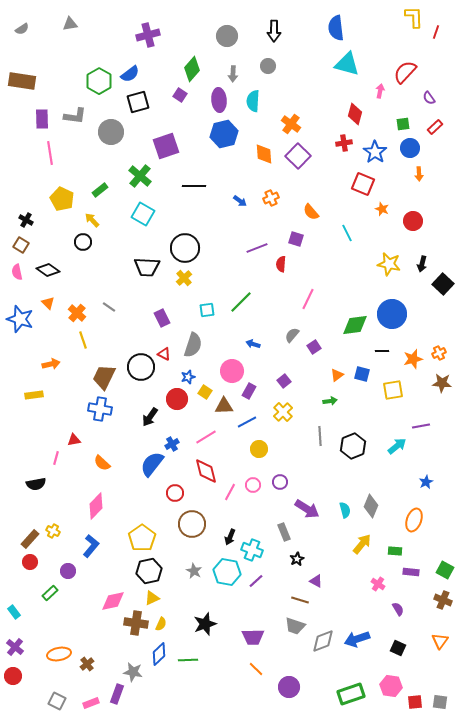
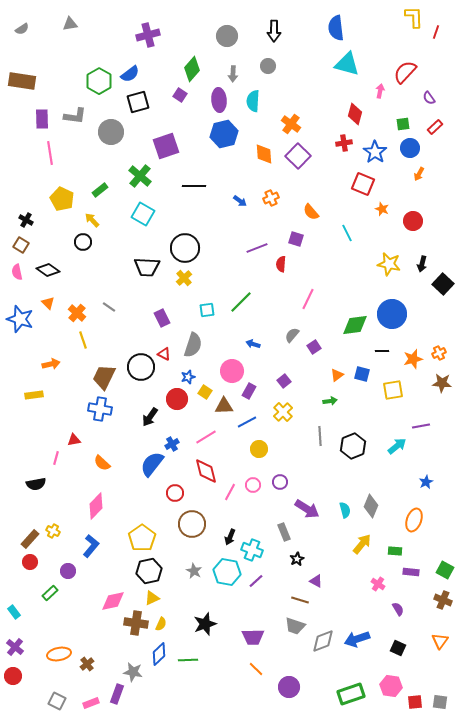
orange arrow at (419, 174): rotated 32 degrees clockwise
